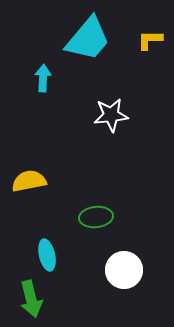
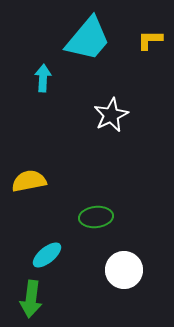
white star: rotated 20 degrees counterclockwise
cyan ellipse: rotated 64 degrees clockwise
green arrow: rotated 21 degrees clockwise
